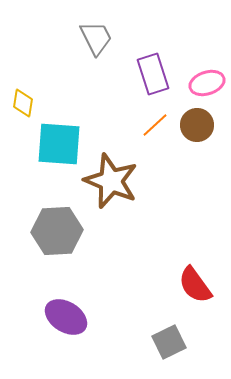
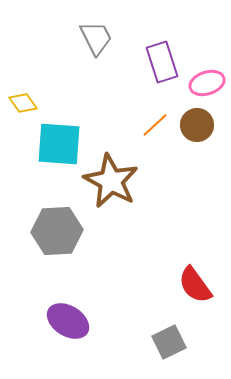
purple rectangle: moved 9 px right, 12 px up
yellow diamond: rotated 44 degrees counterclockwise
brown star: rotated 6 degrees clockwise
purple ellipse: moved 2 px right, 4 px down
